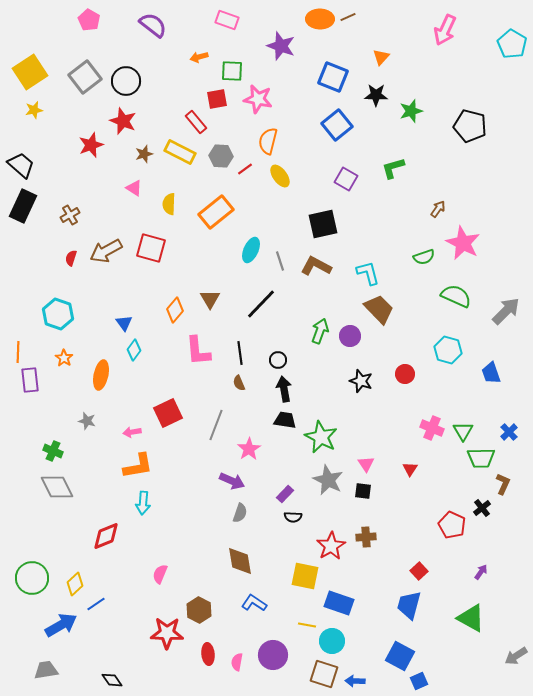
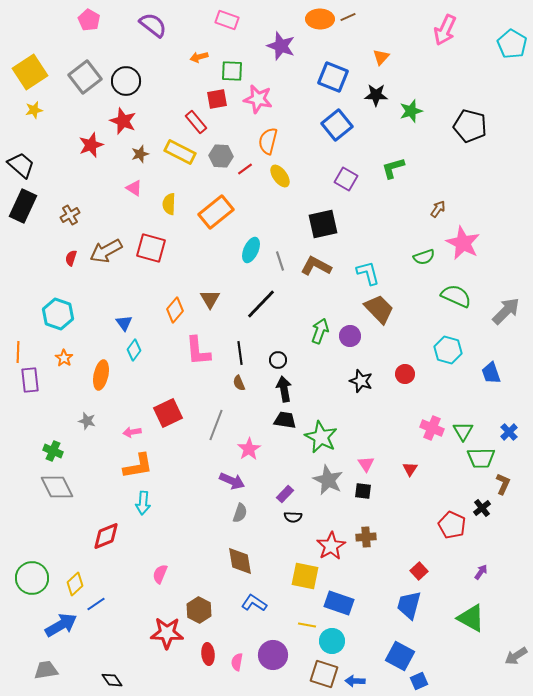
brown star at (144, 154): moved 4 px left
